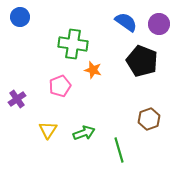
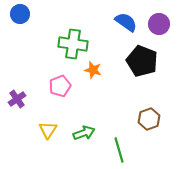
blue circle: moved 3 px up
